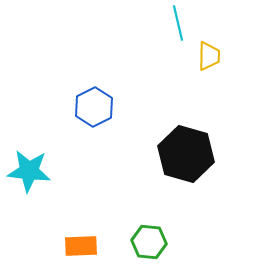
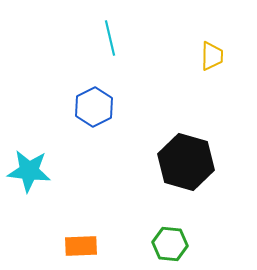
cyan line: moved 68 px left, 15 px down
yellow trapezoid: moved 3 px right
black hexagon: moved 8 px down
green hexagon: moved 21 px right, 2 px down
